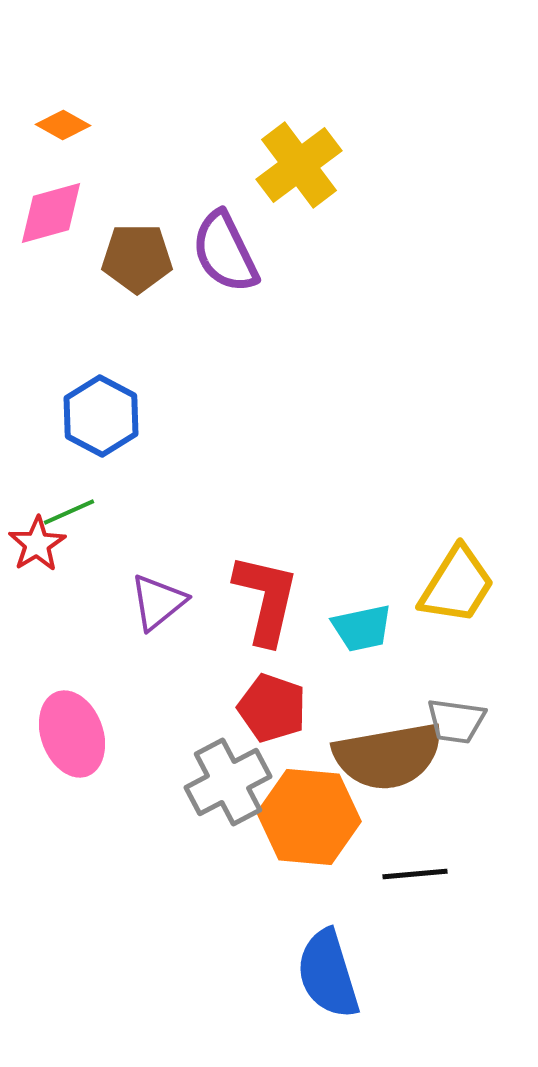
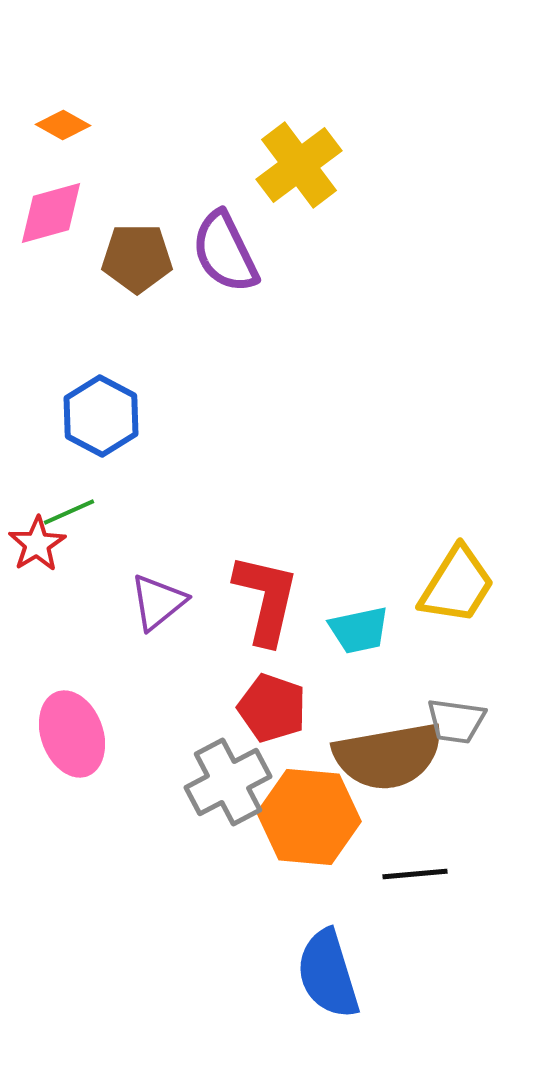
cyan trapezoid: moved 3 px left, 2 px down
